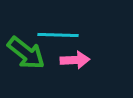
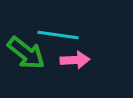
cyan line: rotated 6 degrees clockwise
